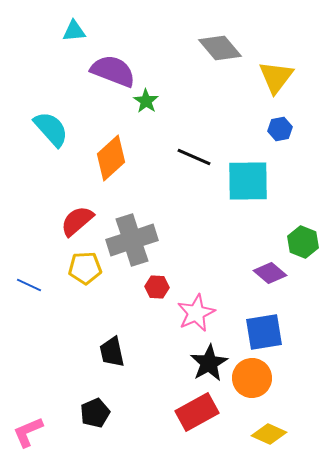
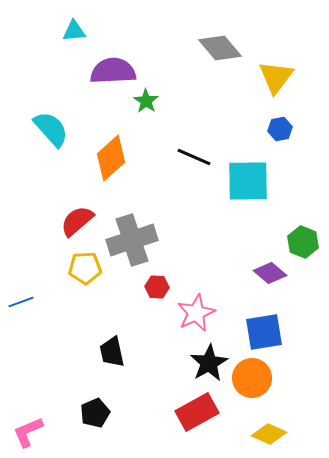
purple semicircle: rotated 24 degrees counterclockwise
blue line: moved 8 px left, 17 px down; rotated 45 degrees counterclockwise
